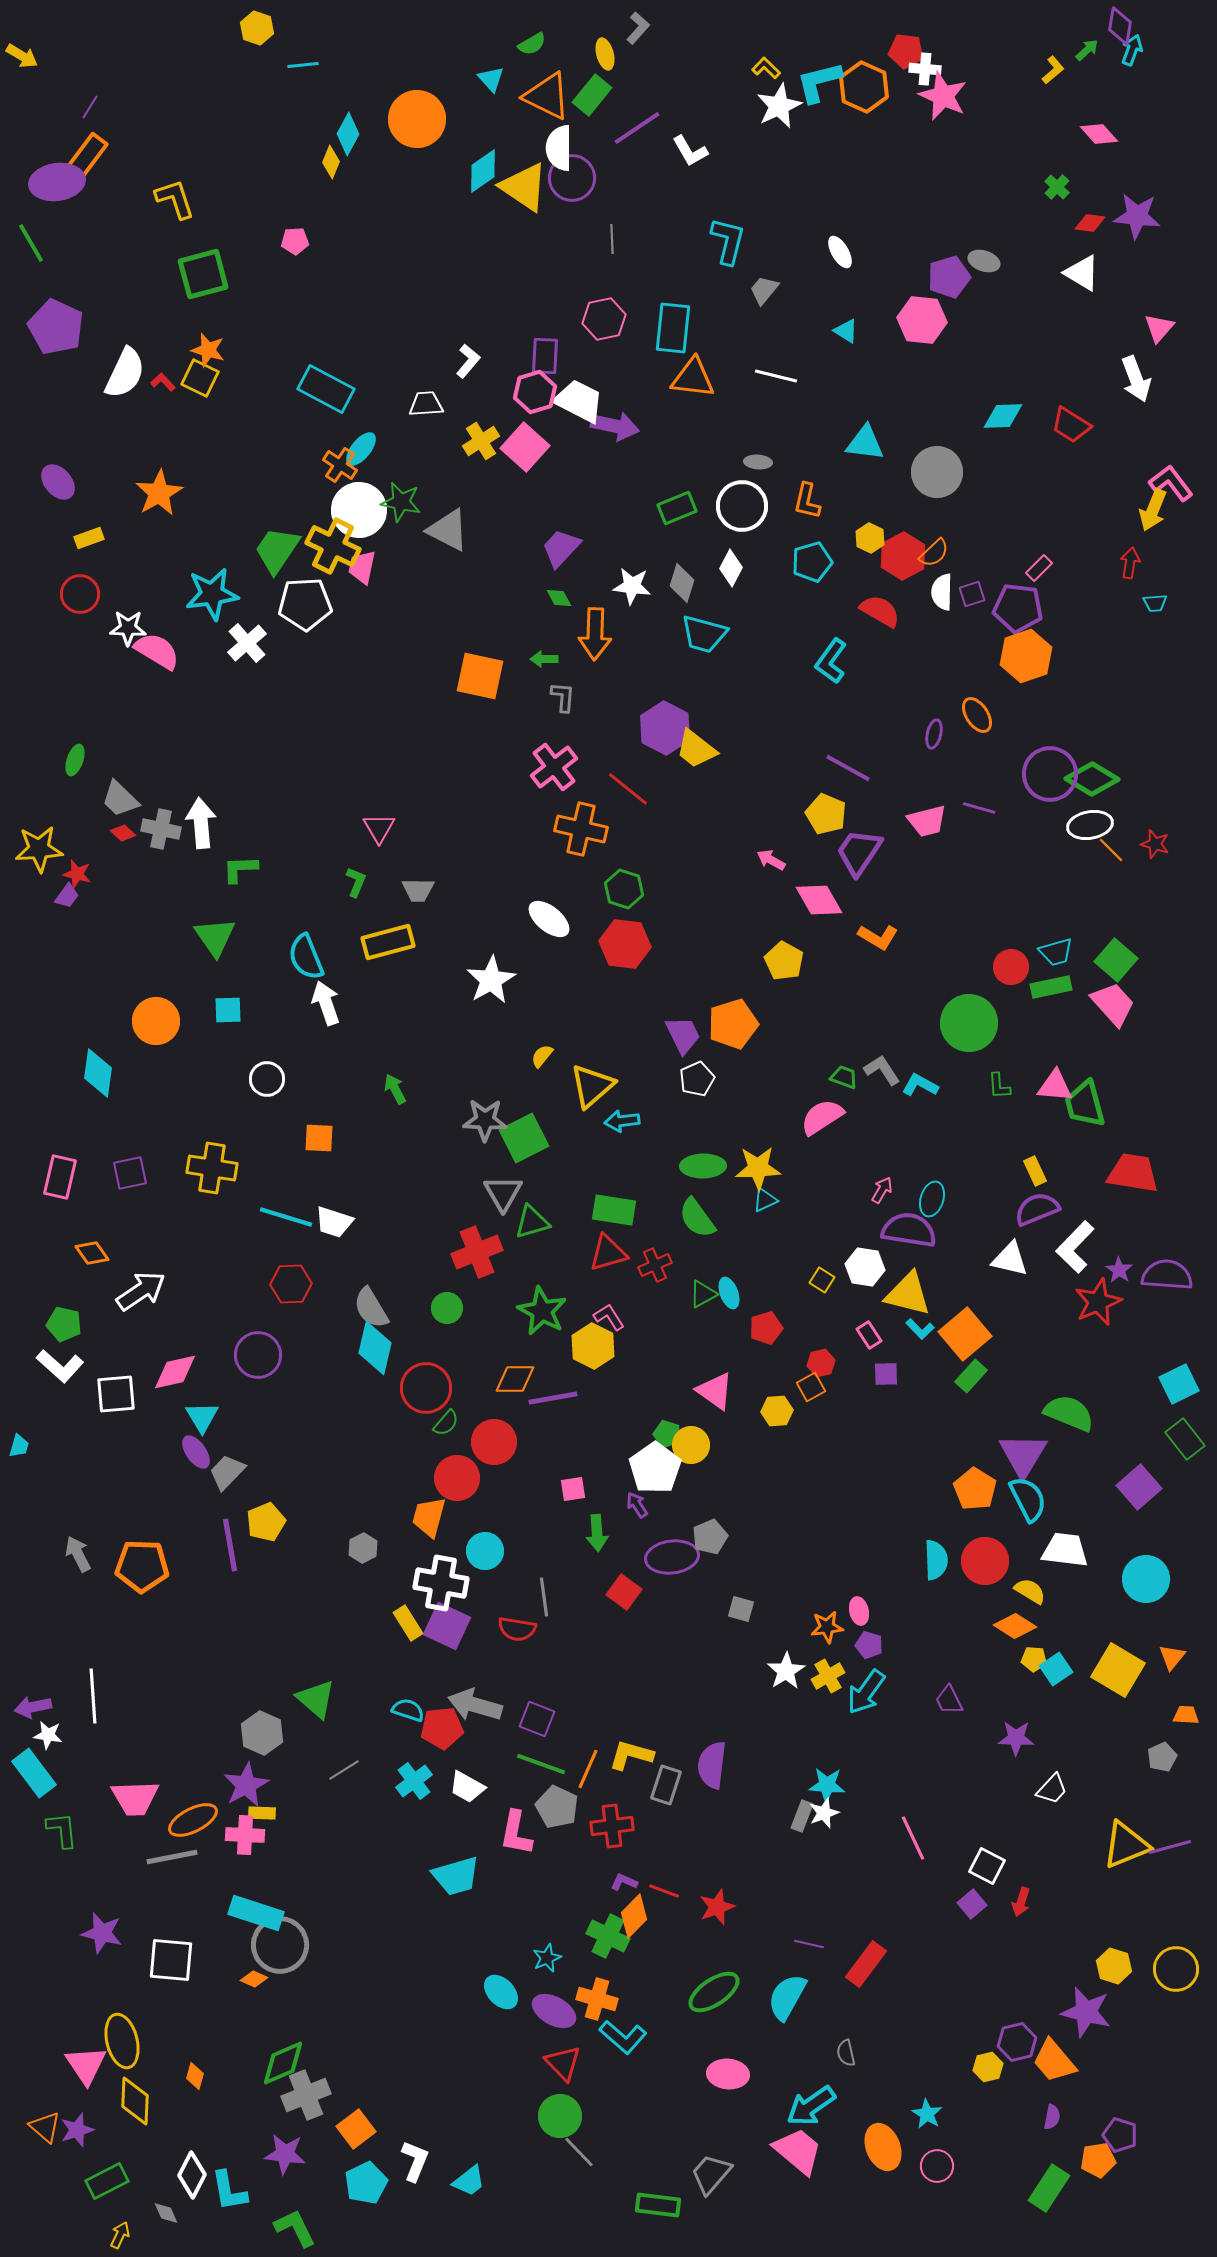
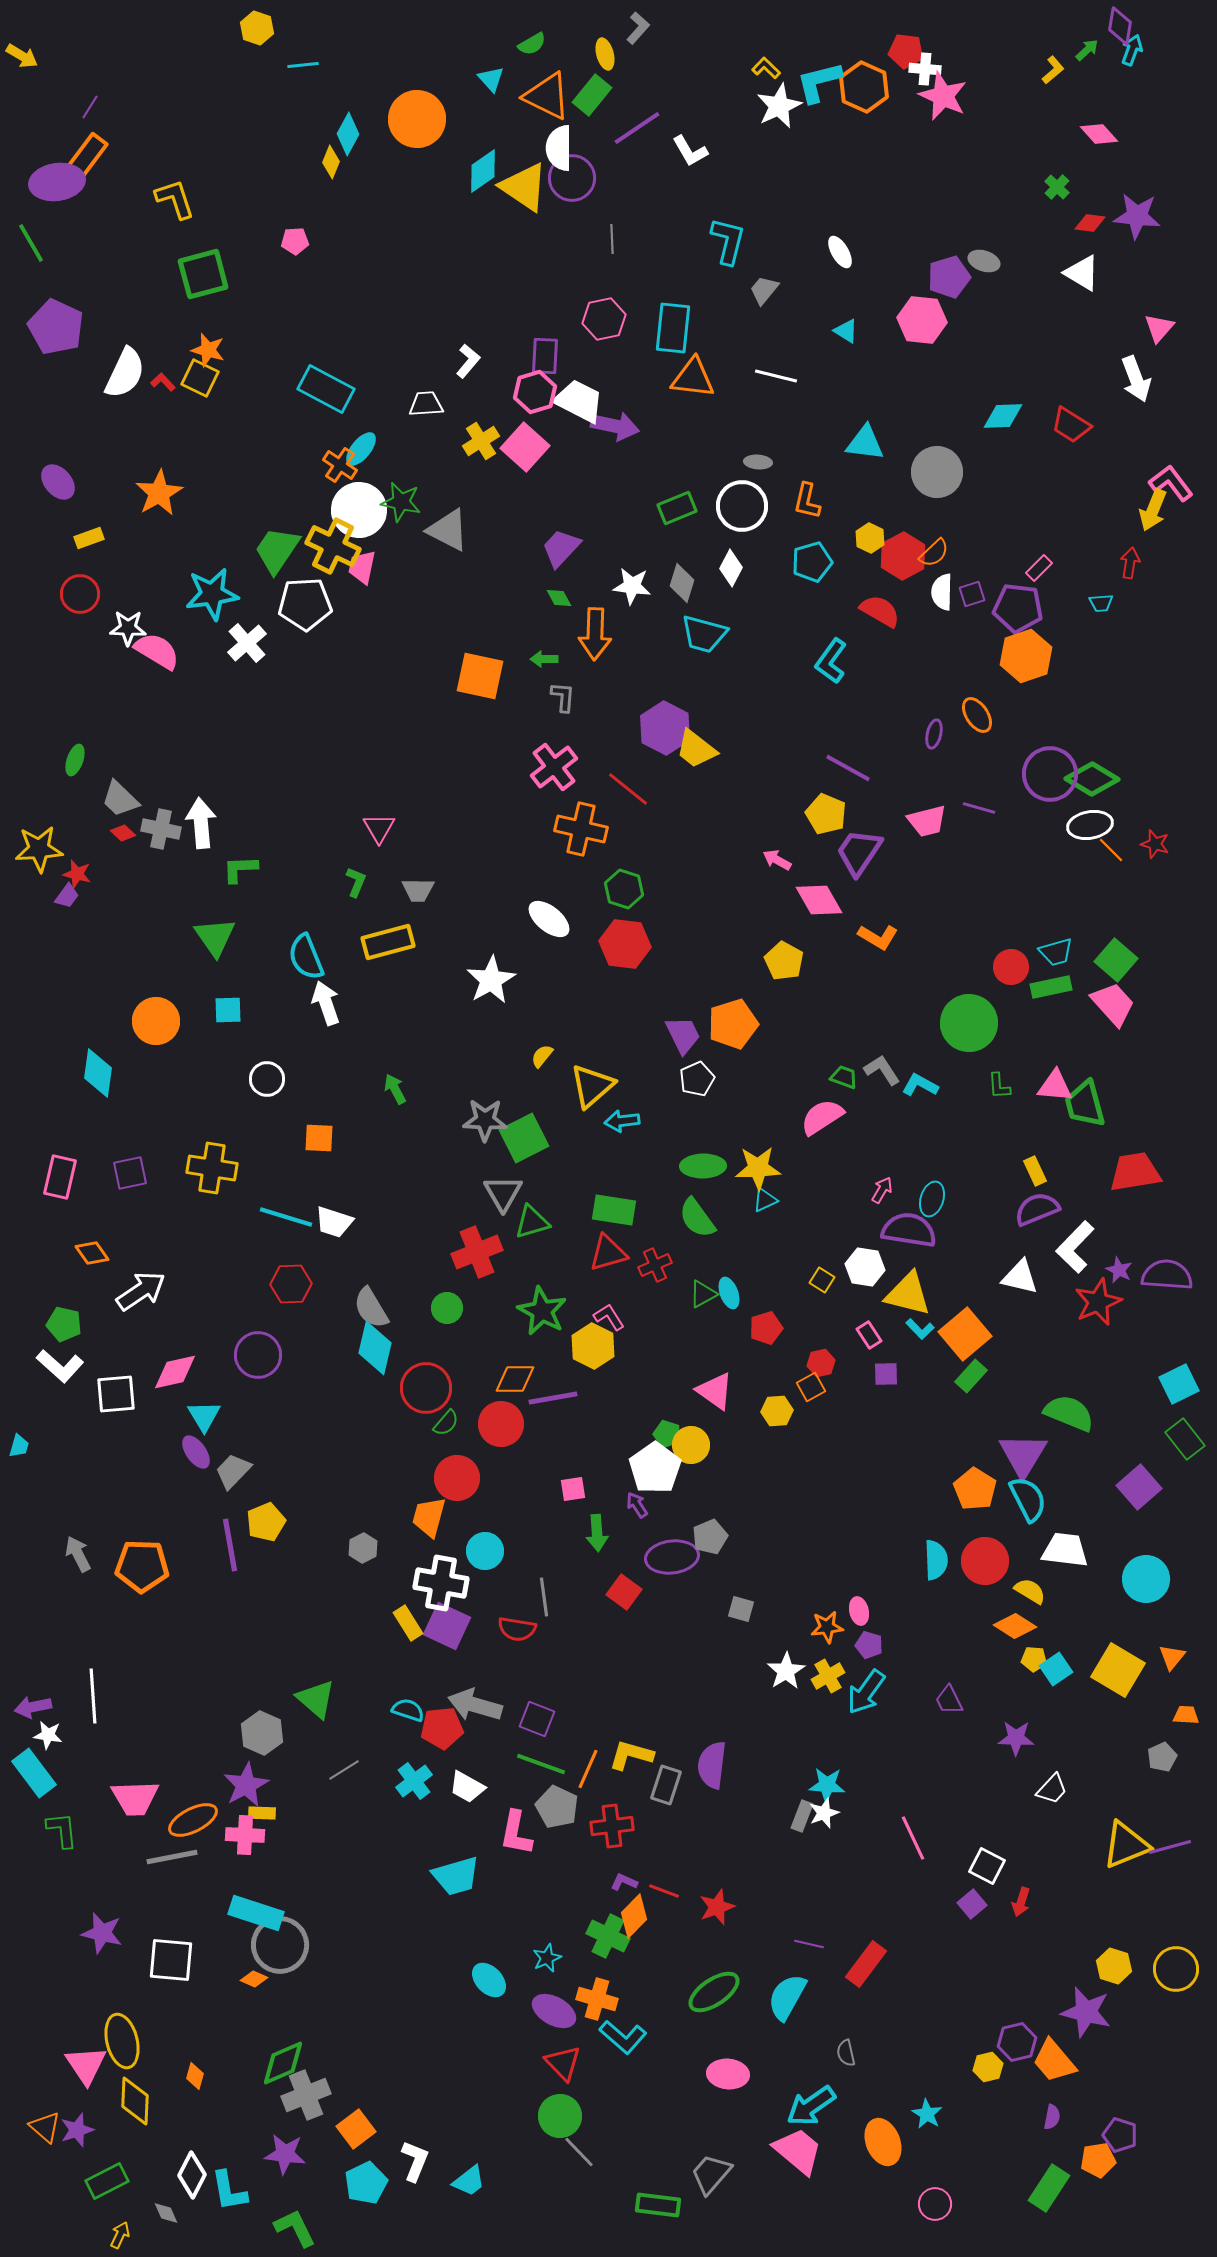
cyan trapezoid at (1155, 603): moved 54 px left
pink arrow at (771, 860): moved 6 px right
red trapezoid at (1133, 1173): moved 2 px right, 1 px up; rotated 18 degrees counterclockwise
white triangle at (1010, 1259): moved 10 px right, 18 px down
purple star at (1119, 1270): rotated 8 degrees counterclockwise
cyan triangle at (202, 1417): moved 2 px right, 1 px up
red circle at (494, 1442): moved 7 px right, 18 px up
gray trapezoid at (227, 1472): moved 6 px right, 1 px up
cyan ellipse at (501, 1992): moved 12 px left, 12 px up
orange ellipse at (883, 2147): moved 5 px up
pink circle at (937, 2166): moved 2 px left, 38 px down
